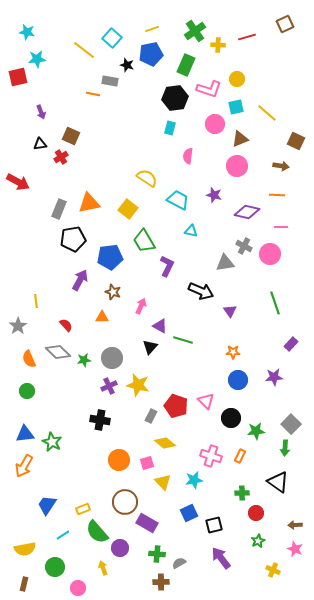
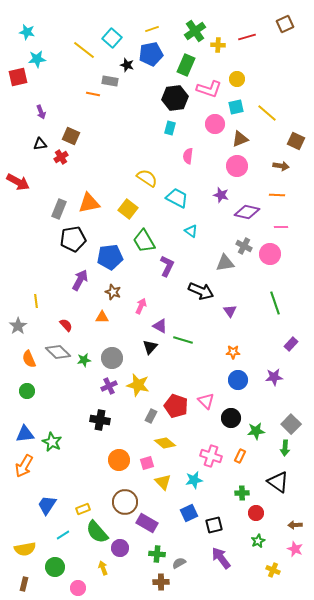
purple star at (214, 195): moved 7 px right
cyan trapezoid at (178, 200): moved 1 px left, 2 px up
cyan triangle at (191, 231): rotated 24 degrees clockwise
